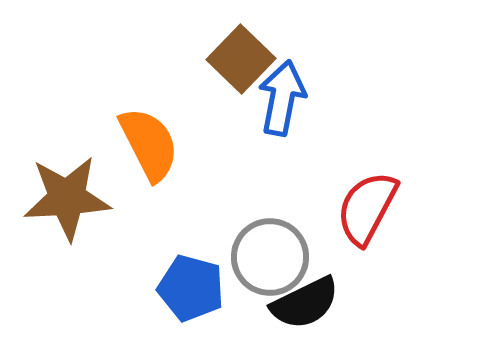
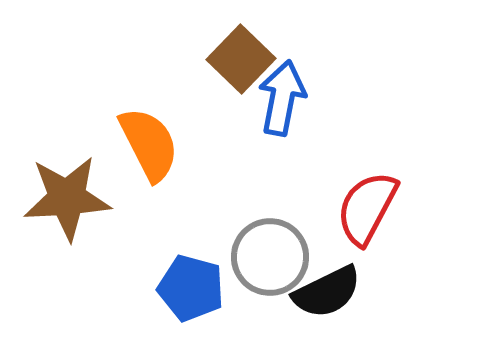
black semicircle: moved 22 px right, 11 px up
